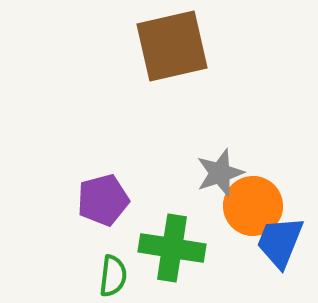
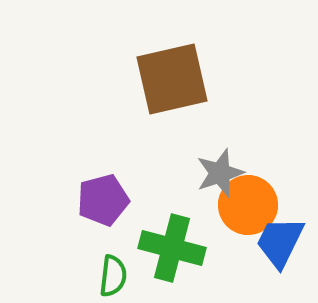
brown square: moved 33 px down
orange circle: moved 5 px left, 1 px up
blue trapezoid: rotated 4 degrees clockwise
green cross: rotated 6 degrees clockwise
